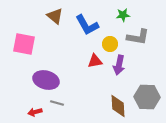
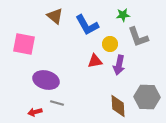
gray L-shape: rotated 60 degrees clockwise
